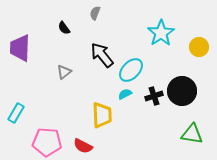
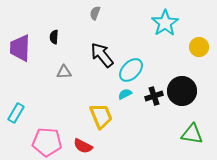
black semicircle: moved 10 px left, 9 px down; rotated 40 degrees clockwise
cyan star: moved 4 px right, 10 px up
gray triangle: rotated 35 degrees clockwise
yellow trapezoid: moved 1 px left, 1 px down; rotated 20 degrees counterclockwise
